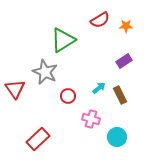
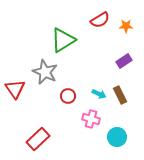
cyan arrow: moved 6 px down; rotated 64 degrees clockwise
